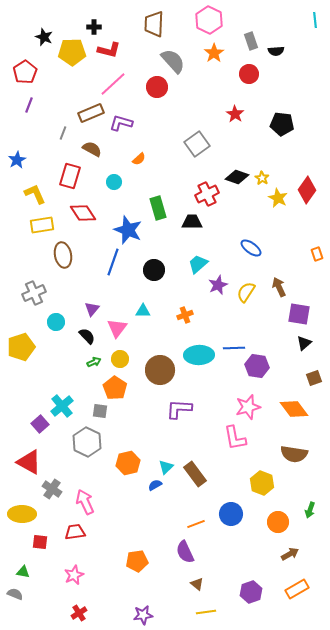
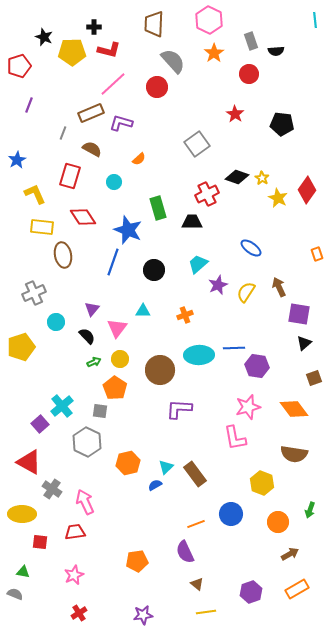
red pentagon at (25, 72): moved 6 px left, 6 px up; rotated 15 degrees clockwise
red diamond at (83, 213): moved 4 px down
yellow rectangle at (42, 225): moved 2 px down; rotated 15 degrees clockwise
